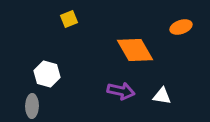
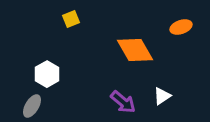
yellow square: moved 2 px right
white hexagon: rotated 15 degrees clockwise
purple arrow: moved 2 px right, 11 px down; rotated 28 degrees clockwise
white triangle: rotated 42 degrees counterclockwise
gray ellipse: rotated 30 degrees clockwise
